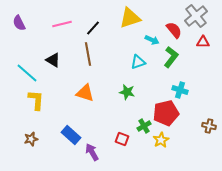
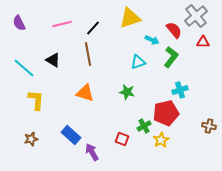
cyan line: moved 3 px left, 5 px up
cyan cross: rotated 35 degrees counterclockwise
